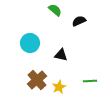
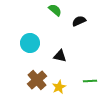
black triangle: moved 1 px left, 1 px down
